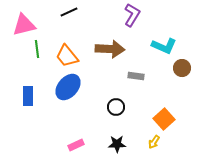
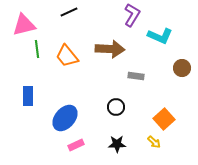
cyan L-shape: moved 4 px left, 10 px up
blue ellipse: moved 3 px left, 31 px down
yellow arrow: rotated 80 degrees counterclockwise
